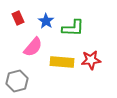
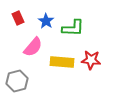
red star: rotated 12 degrees clockwise
